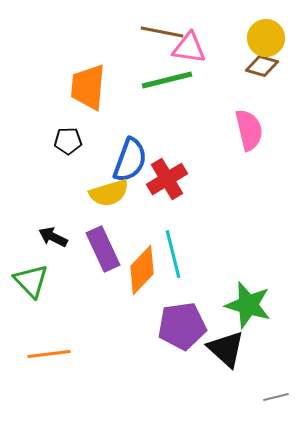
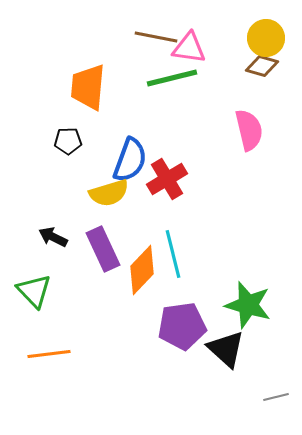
brown line: moved 6 px left, 5 px down
green line: moved 5 px right, 2 px up
green triangle: moved 3 px right, 10 px down
